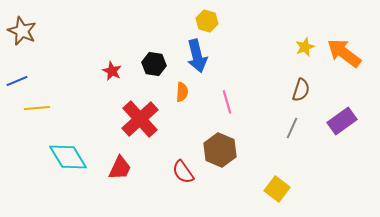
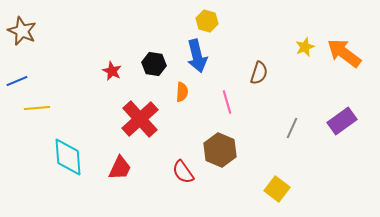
brown semicircle: moved 42 px left, 17 px up
cyan diamond: rotated 27 degrees clockwise
